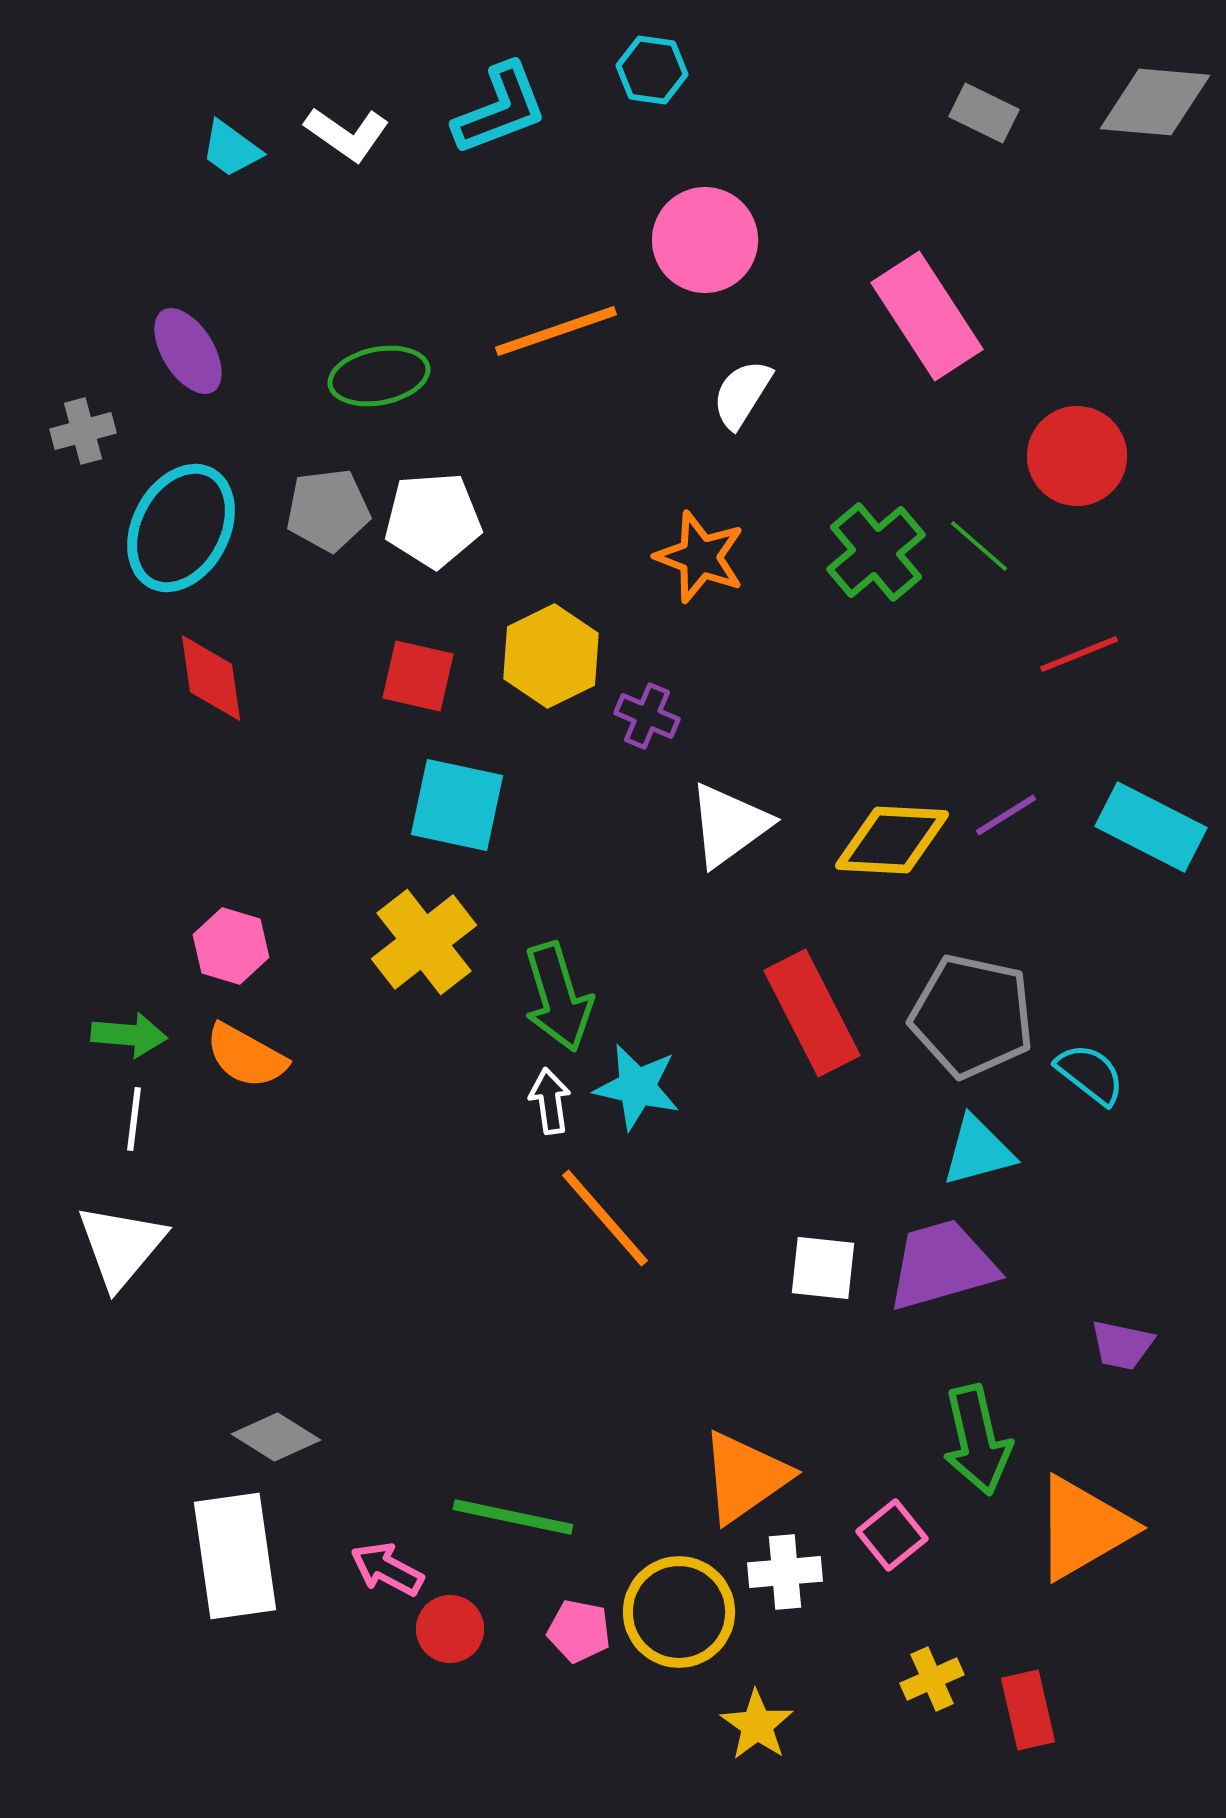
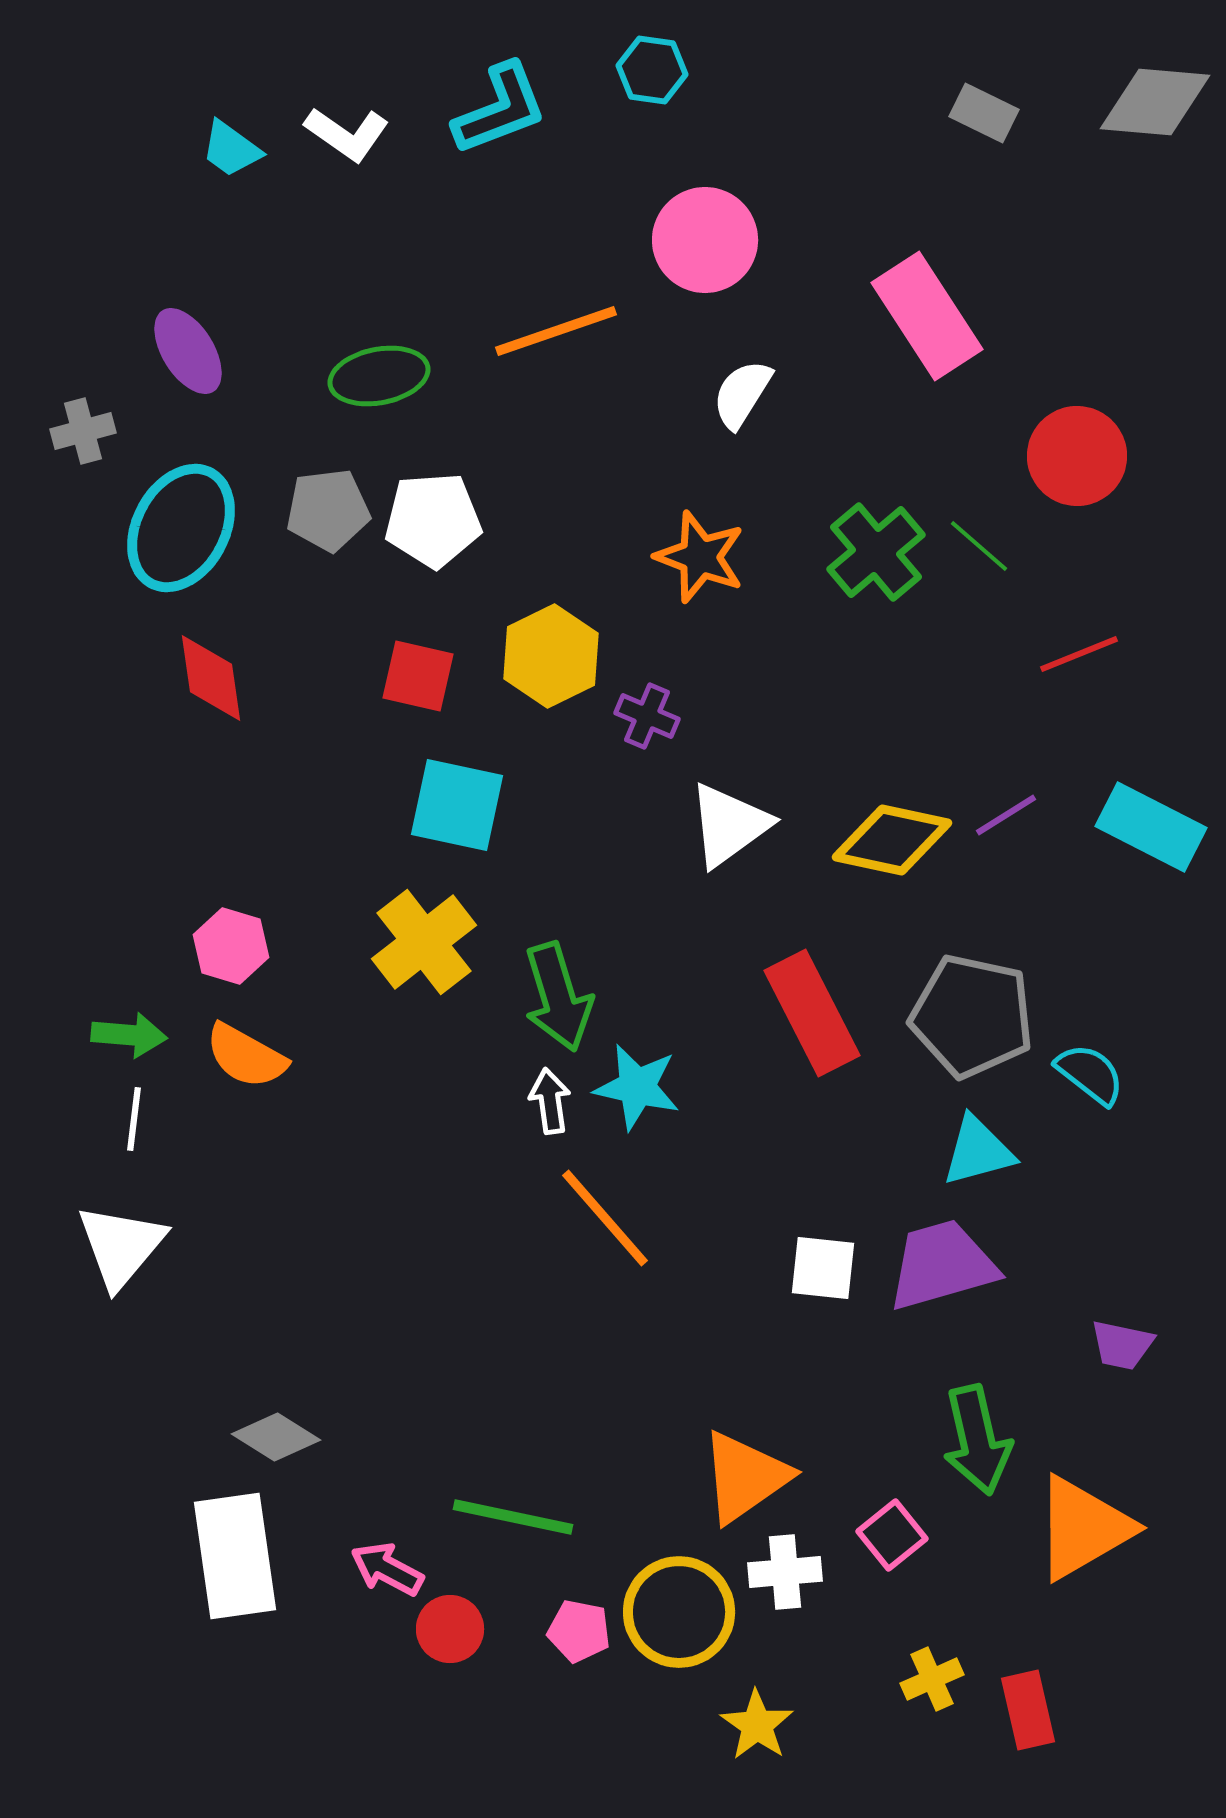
yellow diamond at (892, 840): rotated 9 degrees clockwise
